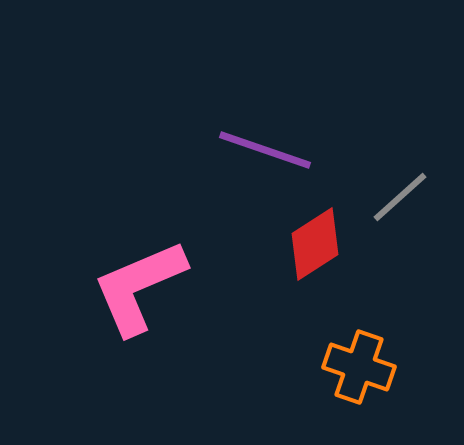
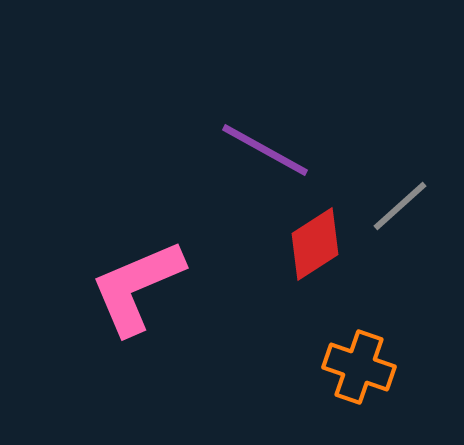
purple line: rotated 10 degrees clockwise
gray line: moved 9 px down
pink L-shape: moved 2 px left
